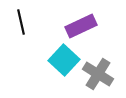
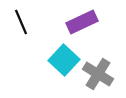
black line: rotated 10 degrees counterclockwise
purple rectangle: moved 1 px right, 4 px up
